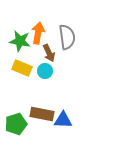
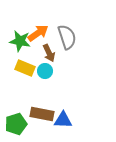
orange arrow: rotated 45 degrees clockwise
gray semicircle: rotated 10 degrees counterclockwise
yellow rectangle: moved 3 px right
